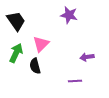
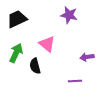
black trapezoid: moved 1 px right, 2 px up; rotated 80 degrees counterclockwise
pink triangle: moved 6 px right; rotated 36 degrees counterclockwise
